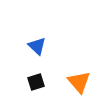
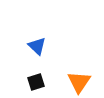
orange triangle: rotated 15 degrees clockwise
